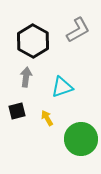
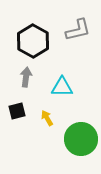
gray L-shape: rotated 16 degrees clockwise
cyan triangle: rotated 20 degrees clockwise
